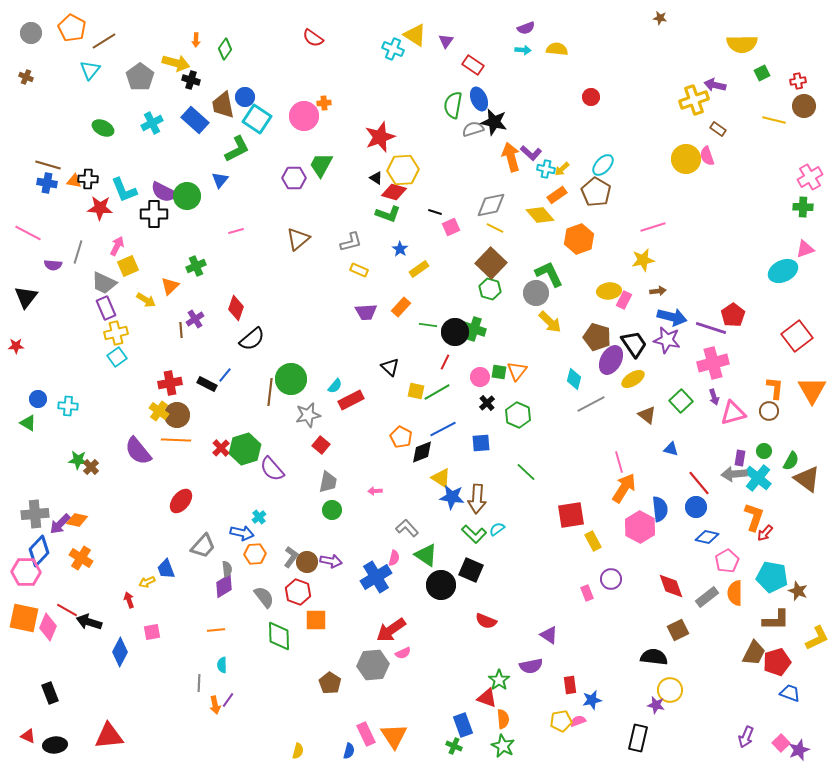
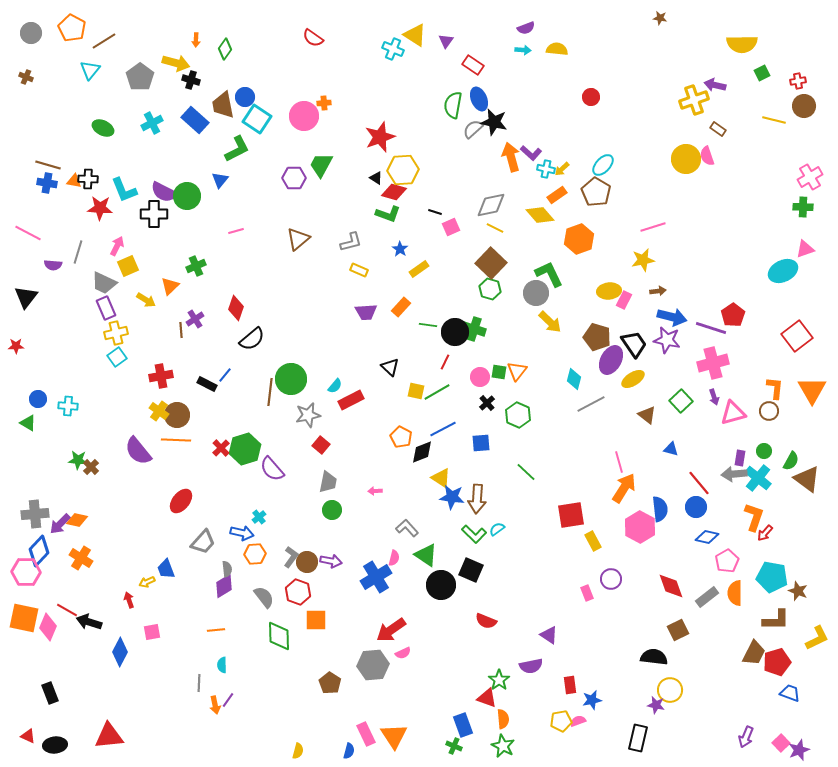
gray semicircle at (473, 129): rotated 25 degrees counterclockwise
red cross at (170, 383): moved 9 px left, 7 px up
gray trapezoid at (203, 546): moved 4 px up
